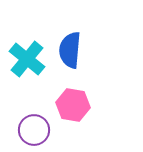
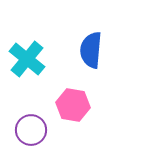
blue semicircle: moved 21 px right
purple circle: moved 3 px left
